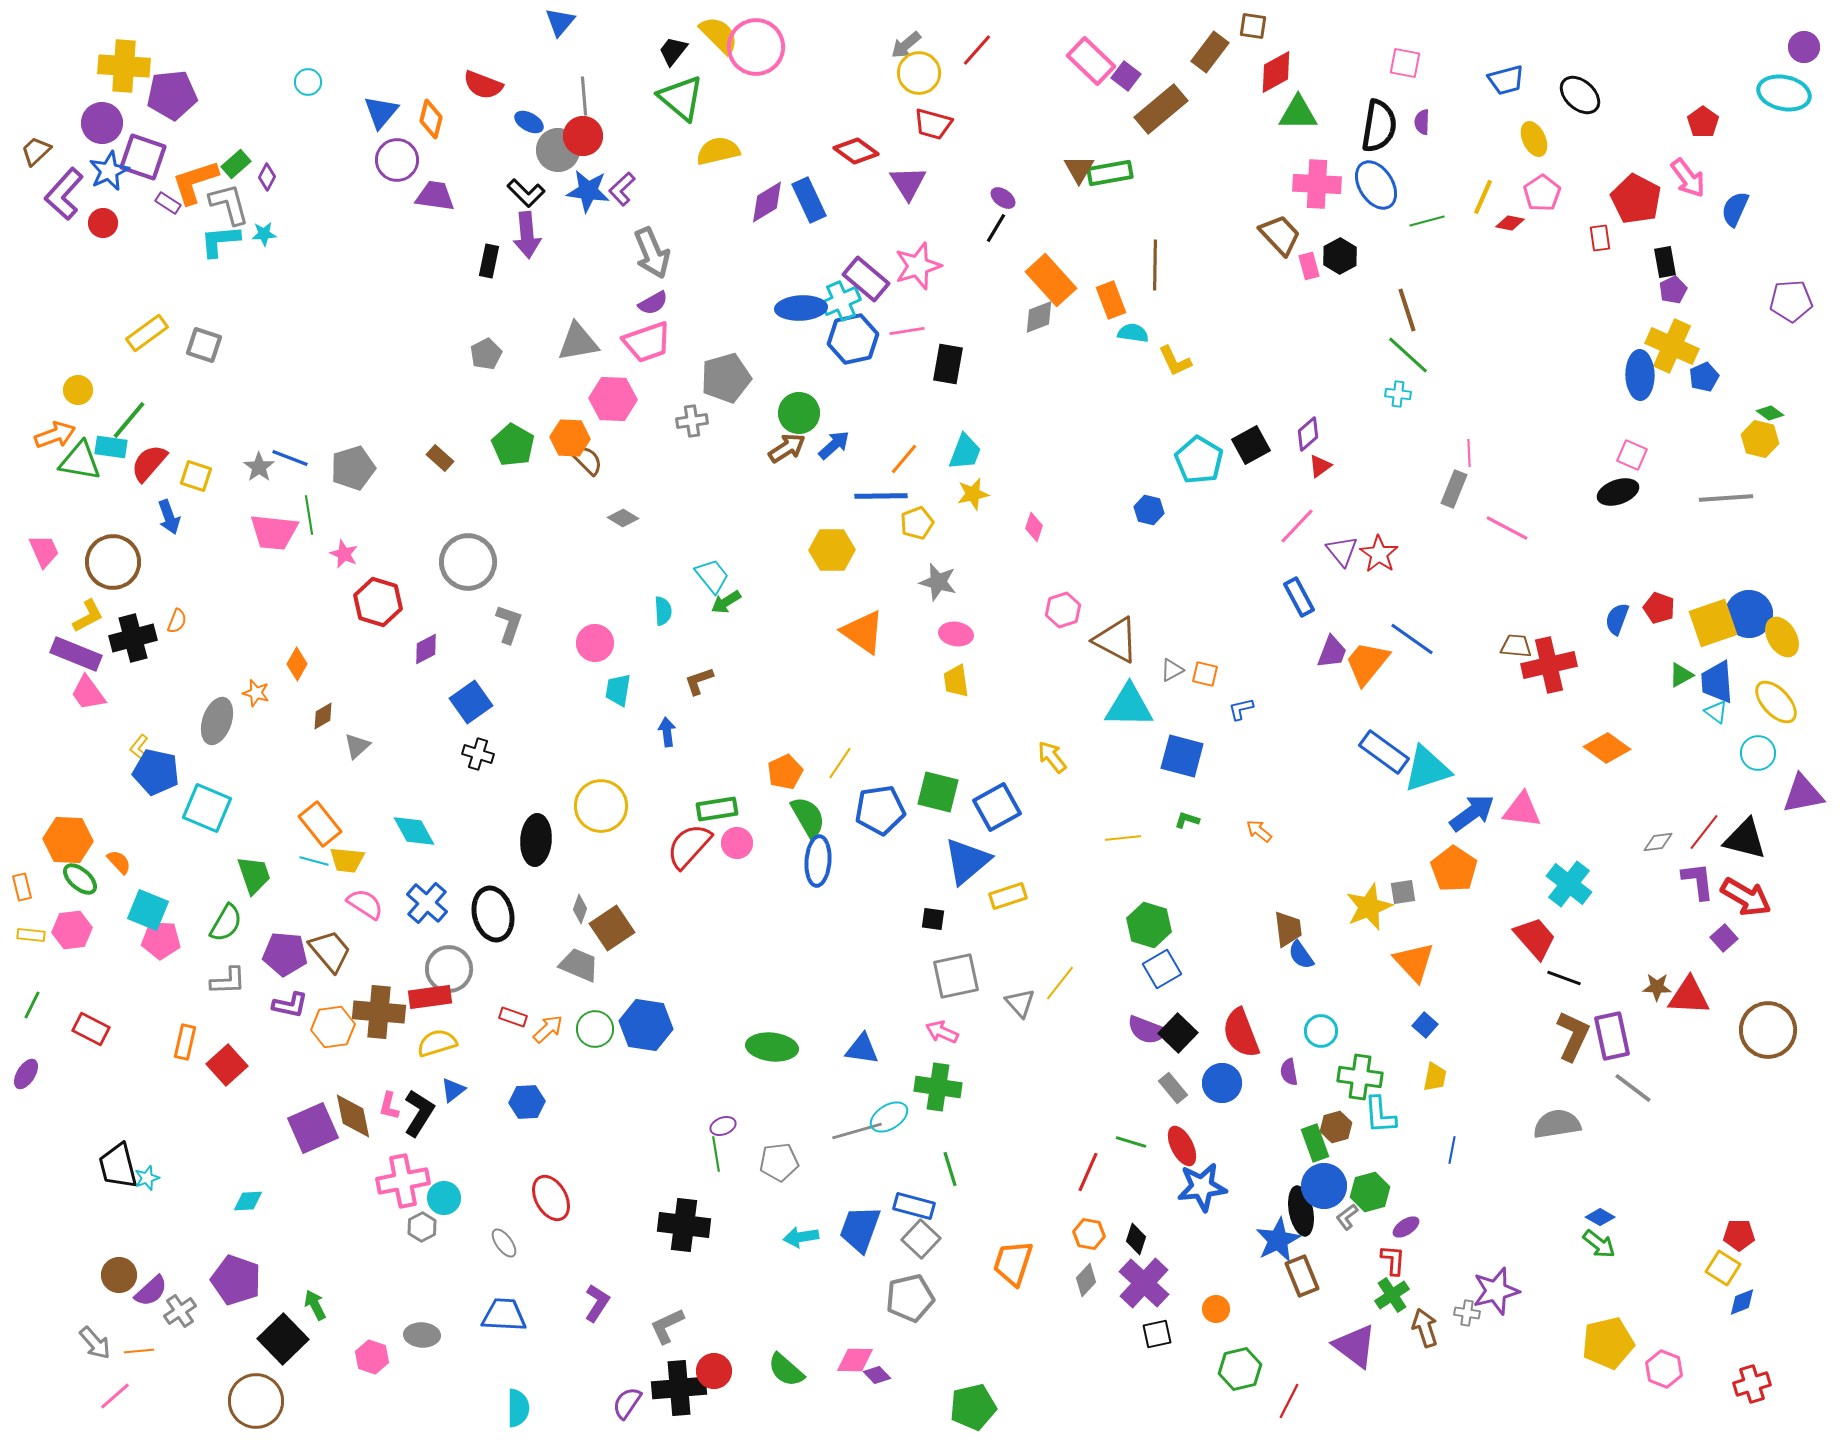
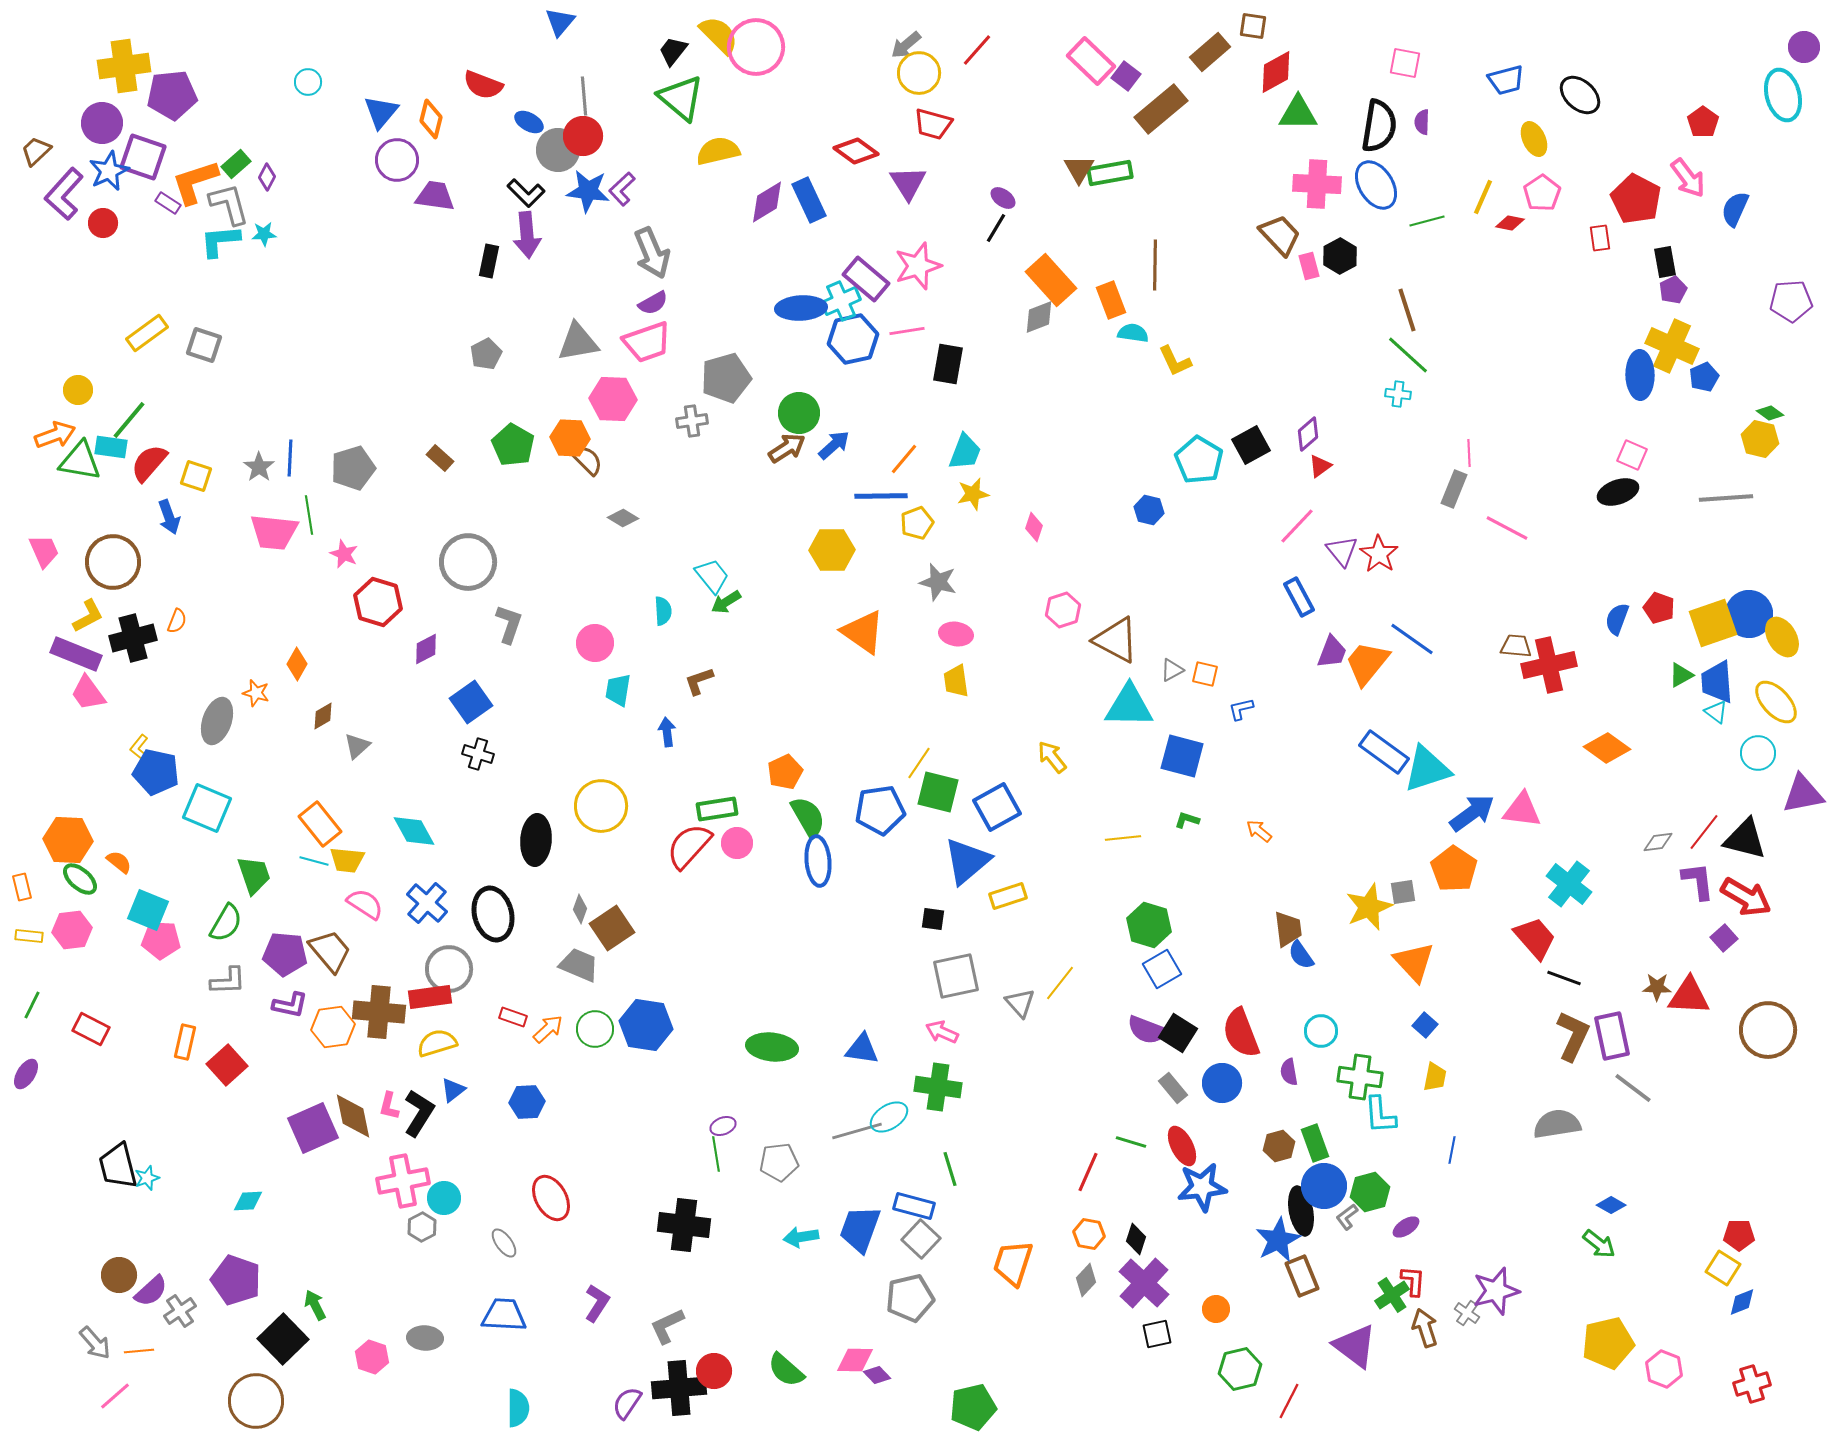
brown rectangle at (1210, 52): rotated 12 degrees clockwise
yellow cross at (124, 66): rotated 12 degrees counterclockwise
cyan ellipse at (1784, 93): moved 1 px left, 2 px down; rotated 63 degrees clockwise
blue line at (290, 458): rotated 72 degrees clockwise
yellow line at (840, 763): moved 79 px right
blue ellipse at (818, 861): rotated 9 degrees counterclockwise
orange semicircle at (119, 862): rotated 8 degrees counterclockwise
yellow rectangle at (31, 935): moved 2 px left, 1 px down
black square at (1178, 1033): rotated 12 degrees counterclockwise
brown hexagon at (1336, 1127): moved 57 px left, 19 px down
blue diamond at (1600, 1217): moved 11 px right, 12 px up
red L-shape at (1393, 1260): moved 20 px right, 21 px down
gray cross at (1467, 1313): rotated 25 degrees clockwise
gray ellipse at (422, 1335): moved 3 px right, 3 px down
